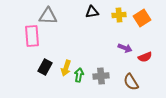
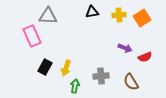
pink rectangle: rotated 20 degrees counterclockwise
green arrow: moved 4 px left, 11 px down
